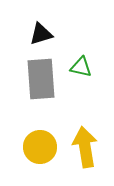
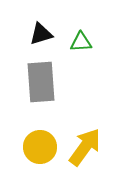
green triangle: moved 25 px up; rotated 15 degrees counterclockwise
gray rectangle: moved 3 px down
yellow arrow: rotated 45 degrees clockwise
